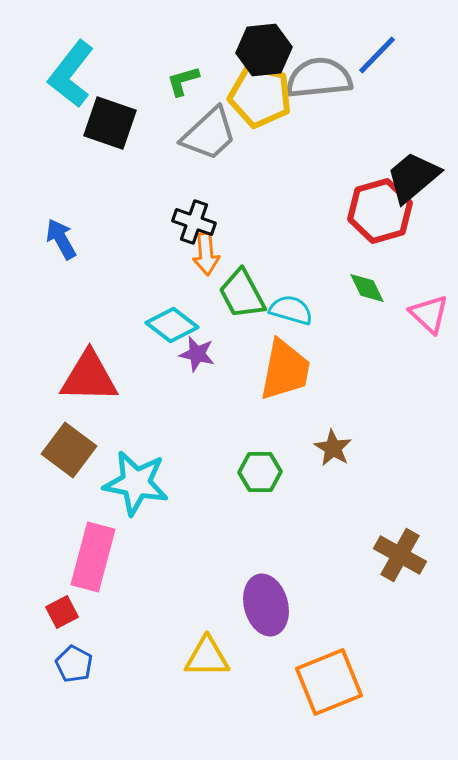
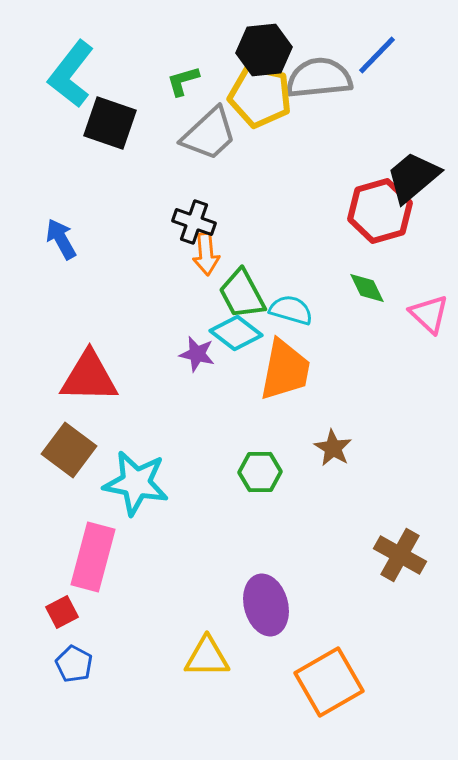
cyan diamond: moved 64 px right, 8 px down
orange square: rotated 8 degrees counterclockwise
